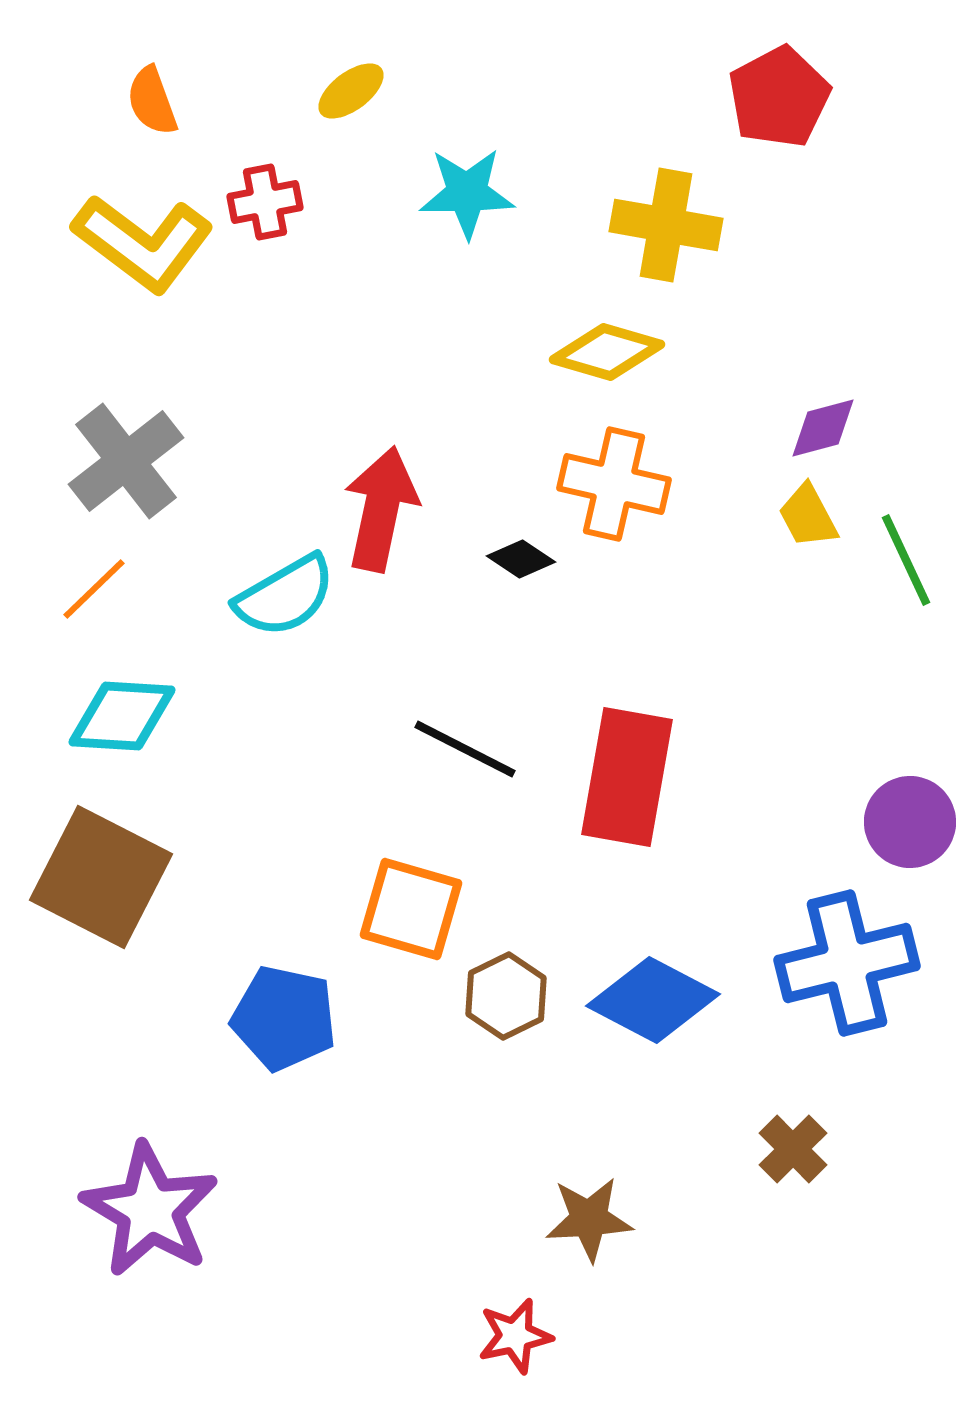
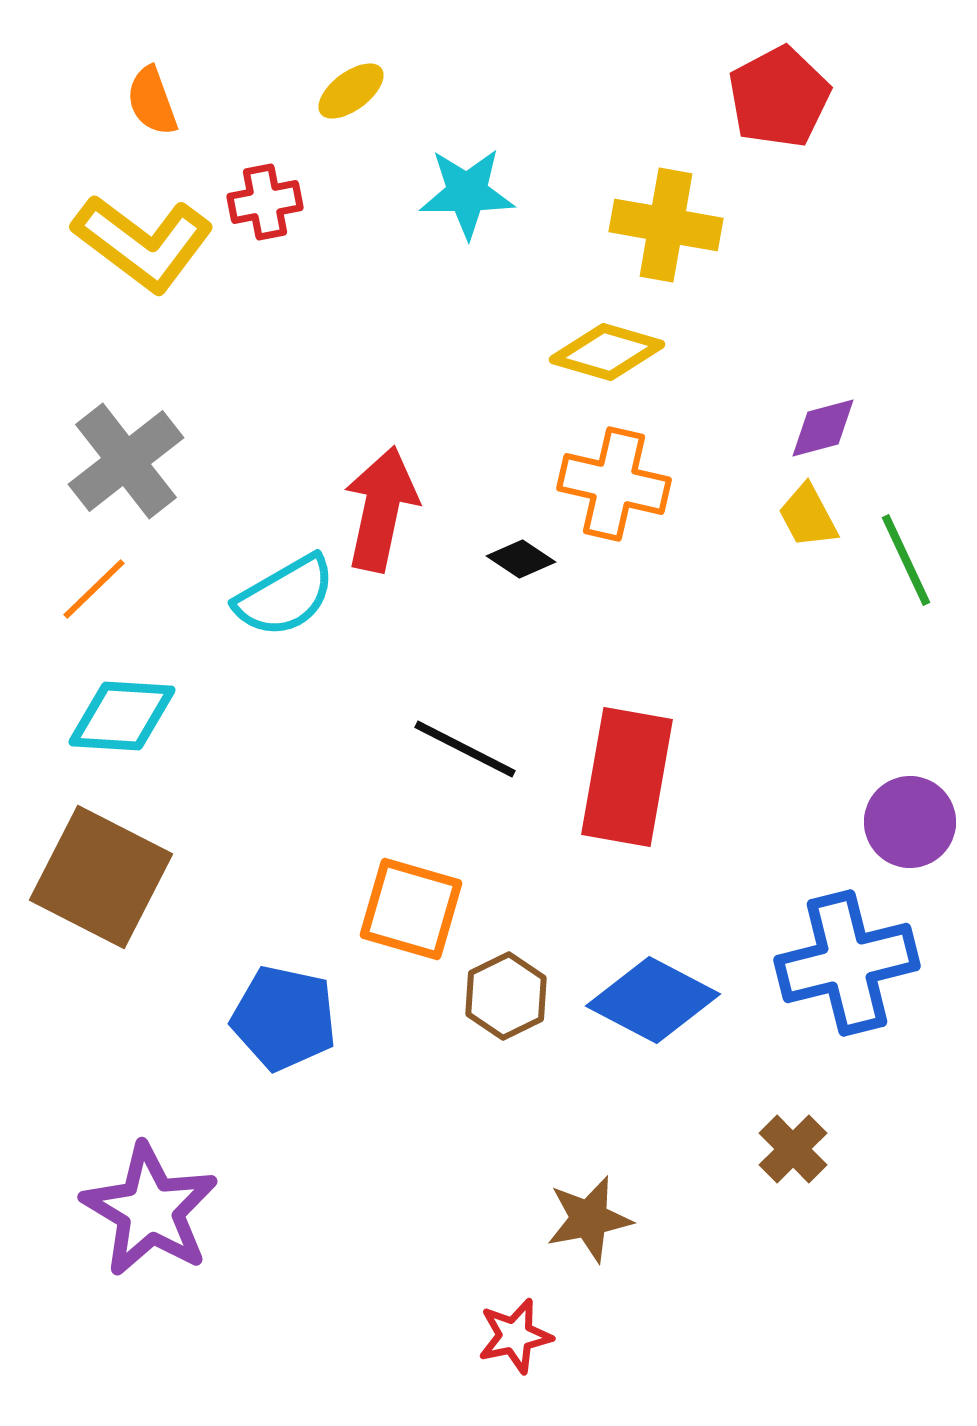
brown star: rotated 8 degrees counterclockwise
